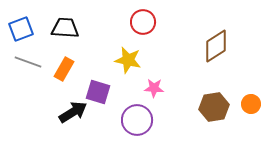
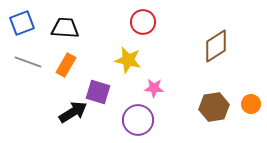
blue square: moved 1 px right, 6 px up
orange rectangle: moved 2 px right, 4 px up
purple circle: moved 1 px right
